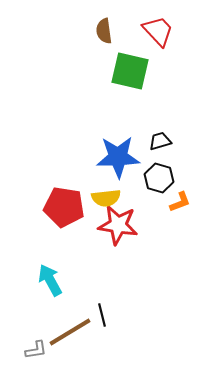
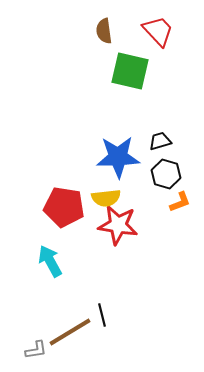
black hexagon: moved 7 px right, 4 px up
cyan arrow: moved 19 px up
